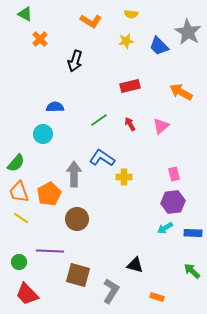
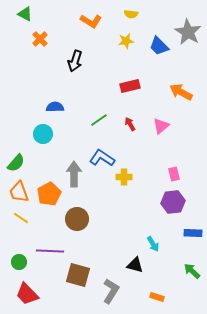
cyan arrow: moved 12 px left, 16 px down; rotated 91 degrees counterclockwise
